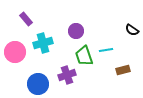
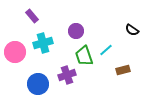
purple rectangle: moved 6 px right, 3 px up
cyan line: rotated 32 degrees counterclockwise
